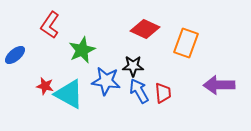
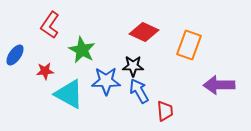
red diamond: moved 1 px left, 3 px down
orange rectangle: moved 3 px right, 2 px down
green star: rotated 20 degrees counterclockwise
blue ellipse: rotated 15 degrees counterclockwise
blue star: rotated 8 degrees counterclockwise
red star: moved 15 px up; rotated 18 degrees counterclockwise
red trapezoid: moved 2 px right, 18 px down
